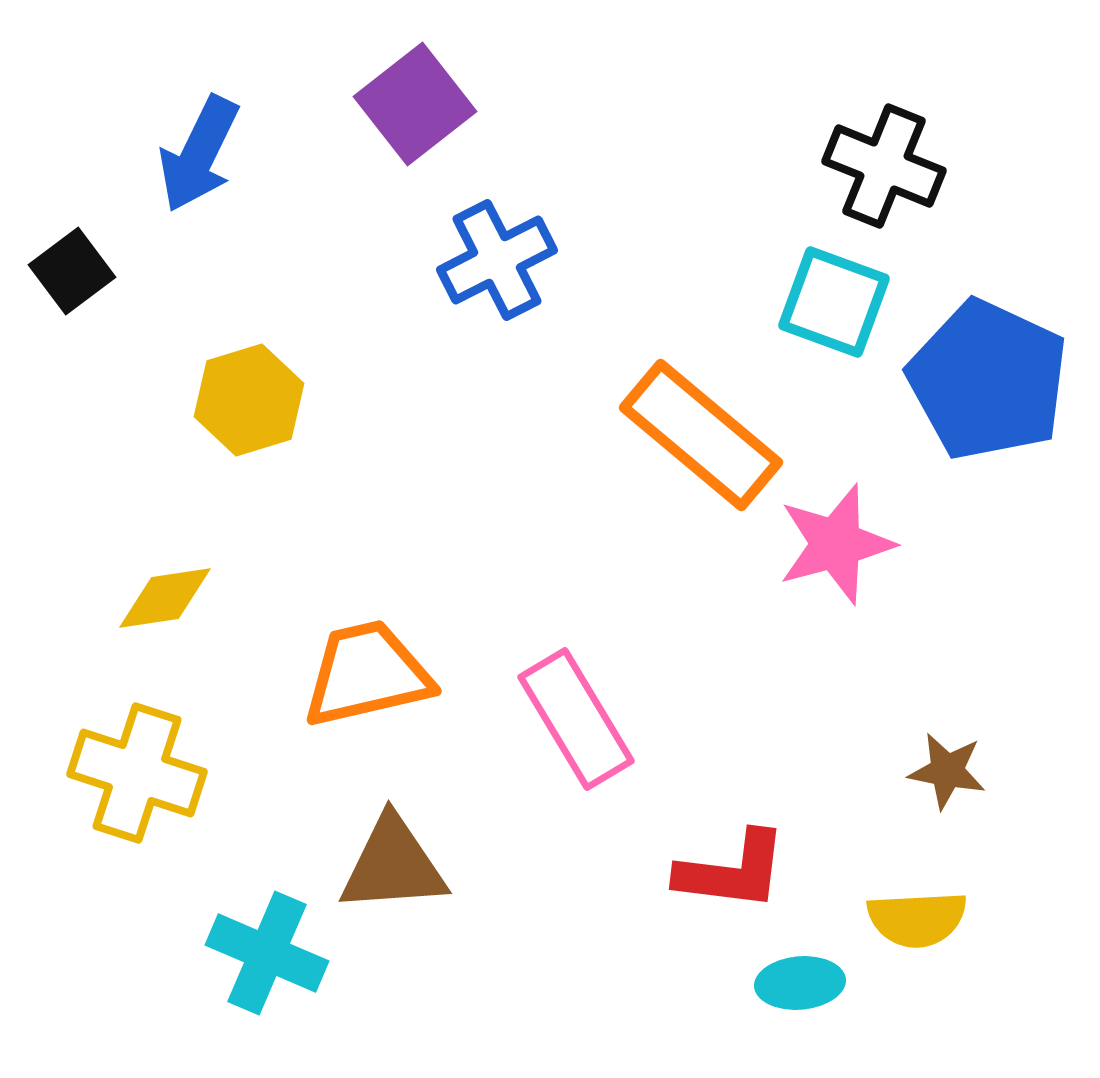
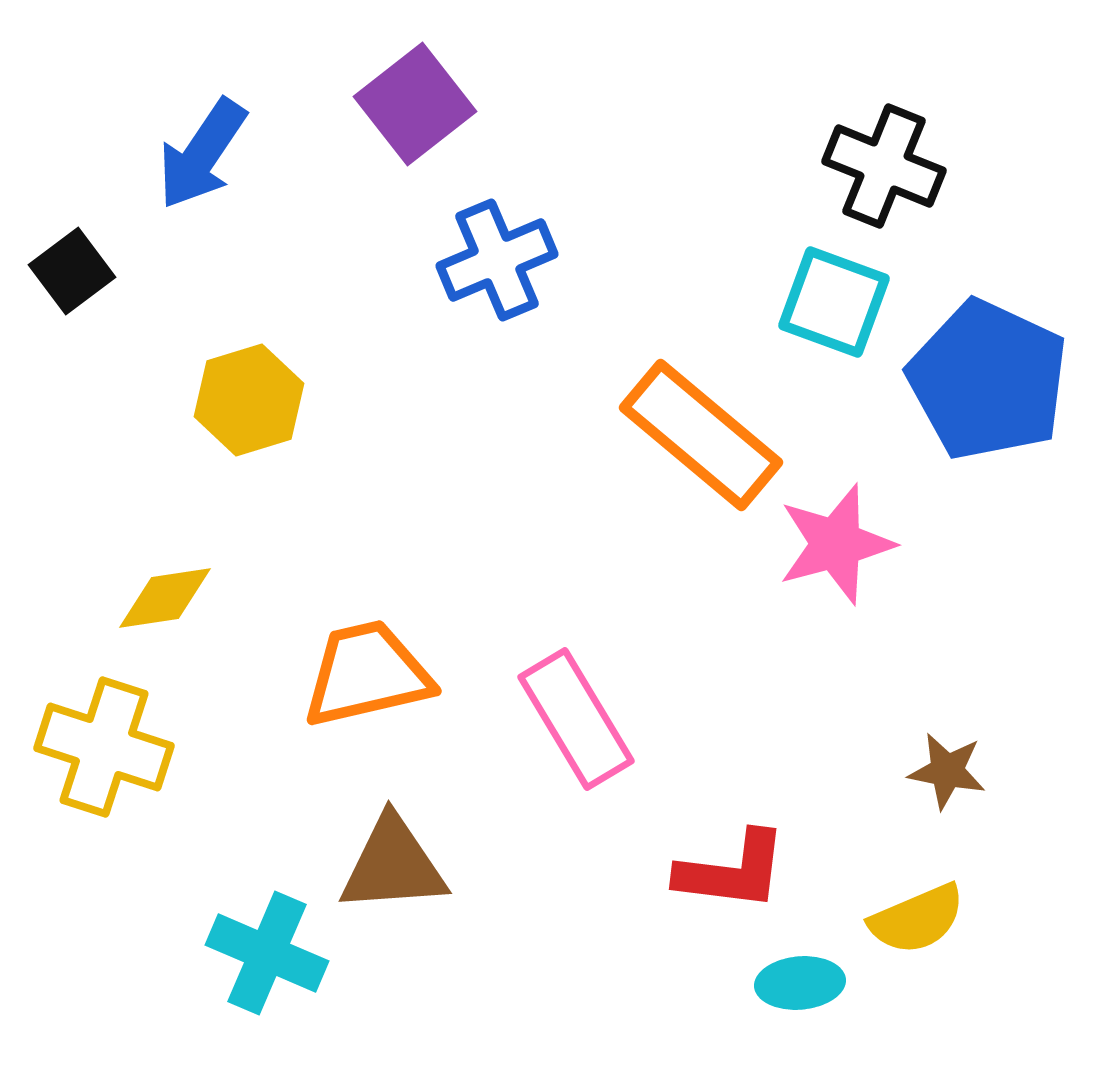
blue arrow: moved 3 px right; rotated 8 degrees clockwise
blue cross: rotated 4 degrees clockwise
yellow cross: moved 33 px left, 26 px up
yellow semicircle: rotated 20 degrees counterclockwise
